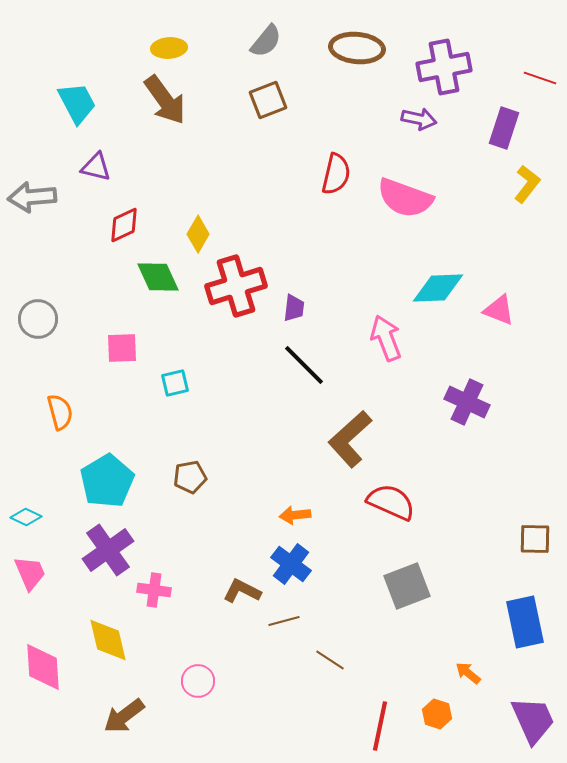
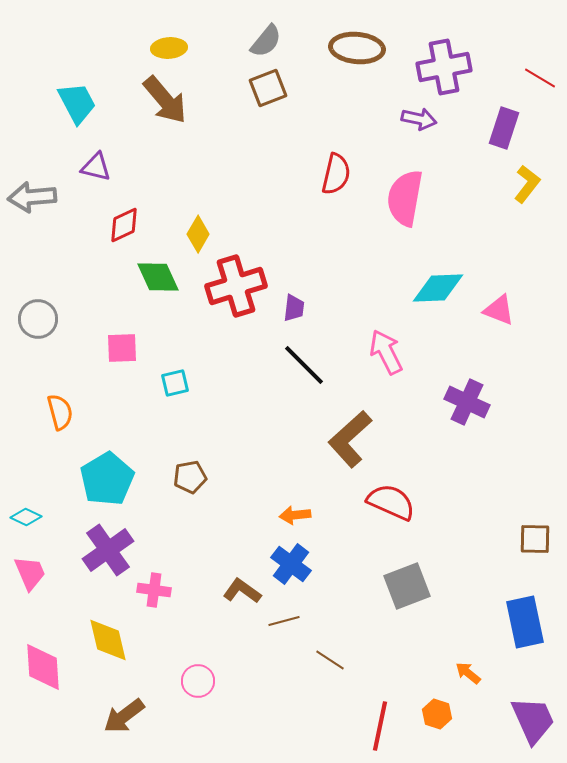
red line at (540, 78): rotated 12 degrees clockwise
brown arrow at (165, 100): rotated 4 degrees counterclockwise
brown square at (268, 100): moved 12 px up
pink semicircle at (405, 198): rotated 80 degrees clockwise
pink arrow at (386, 338): moved 14 px down; rotated 6 degrees counterclockwise
cyan pentagon at (107, 481): moved 2 px up
brown L-shape at (242, 591): rotated 9 degrees clockwise
